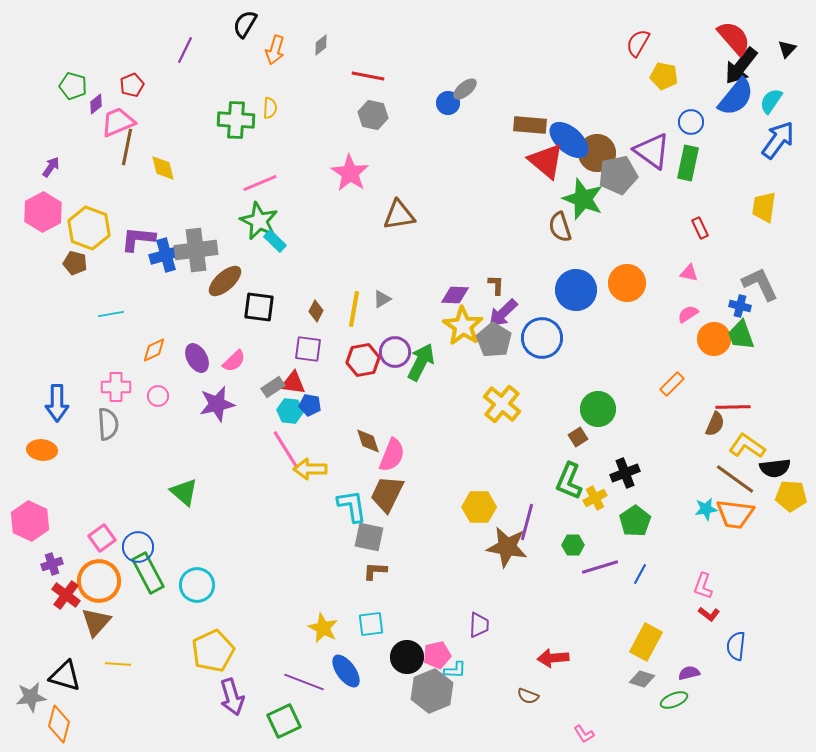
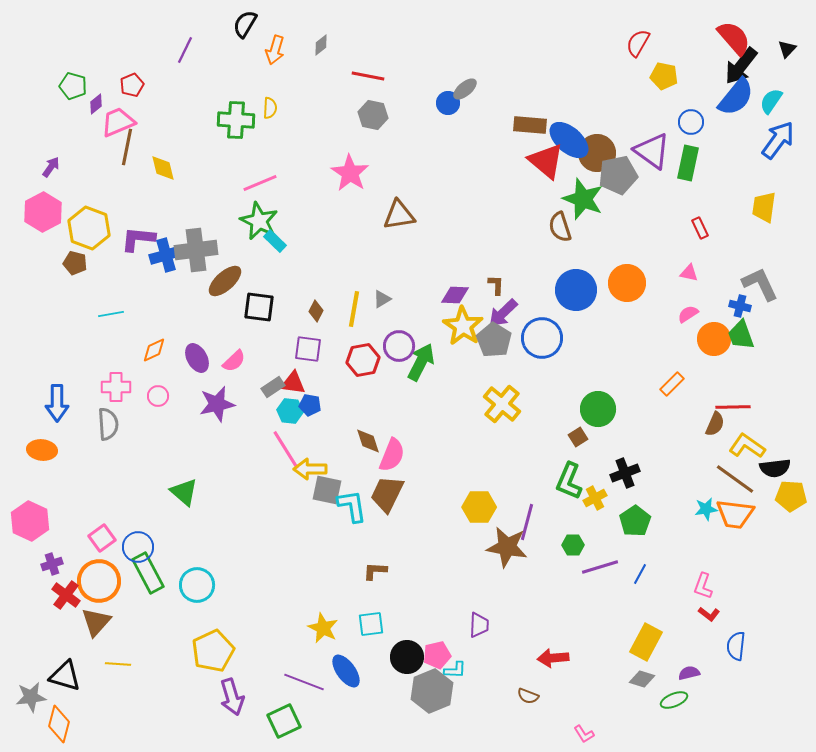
purple circle at (395, 352): moved 4 px right, 6 px up
gray square at (369, 537): moved 42 px left, 47 px up
